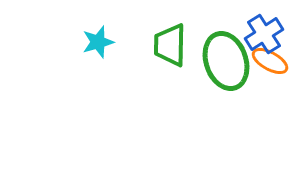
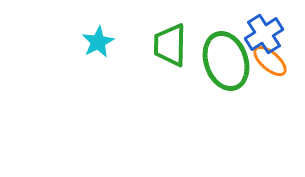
cyan star: rotated 12 degrees counterclockwise
orange ellipse: rotated 12 degrees clockwise
